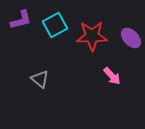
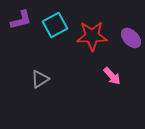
gray triangle: rotated 48 degrees clockwise
